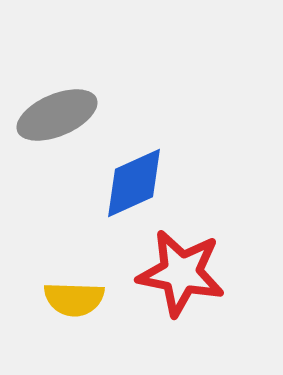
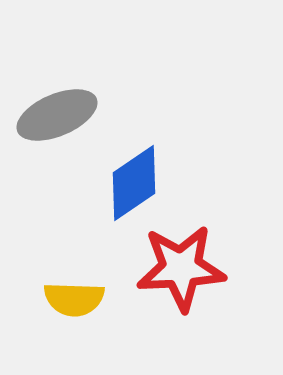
blue diamond: rotated 10 degrees counterclockwise
red star: moved 5 px up; rotated 14 degrees counterclockwise
